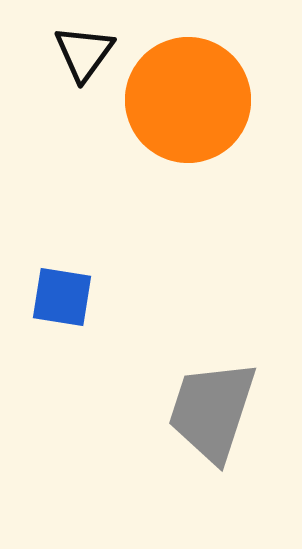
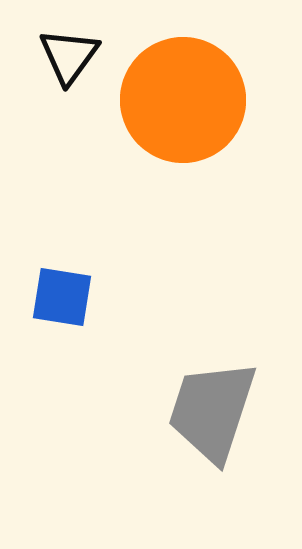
black triangle: moved 15 px left, 3 px down
orange circle: moved 5 px left
